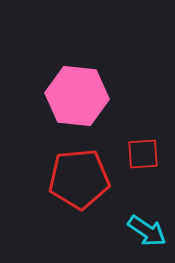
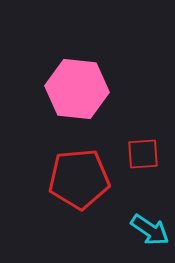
pink hexagon: moved 7 px up
cyan arrow: moved 3 px right, 1 px up
